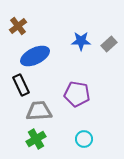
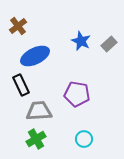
blue star: rotated 24 degrees clockwise
